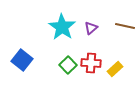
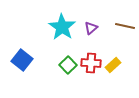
yellow rectangle: moved 2 px left, 4 px up
